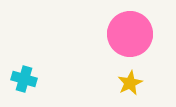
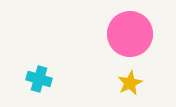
cyan cross: moved 15 px right
